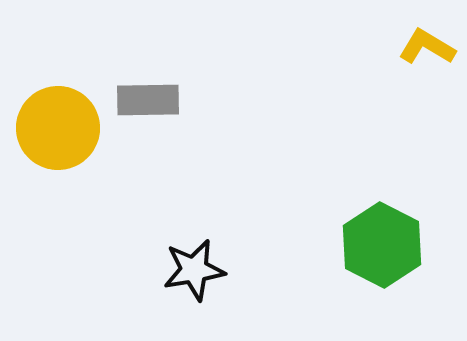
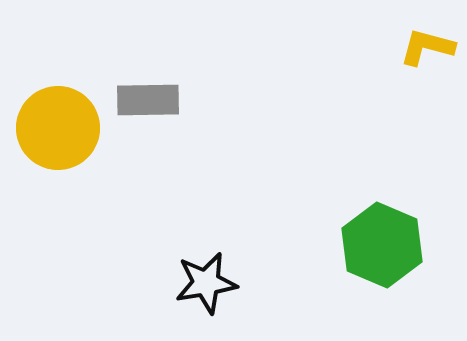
yellow L-shape: rotated 16 degrees counterclockwise
green hexagon: rotated 4 degrees counterclockwise
black star: moved 12 px right, 13 px down
